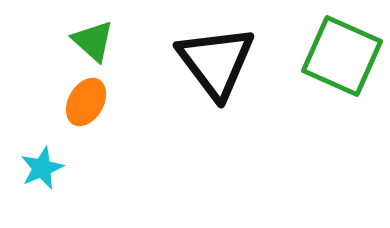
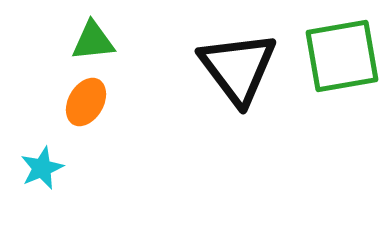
green triangle: rotated 48 degrees counterclockwise
green square: rotated 34 degrees counterclockwise
black triangle: moved 22 px right, 6 px down
